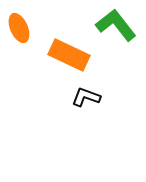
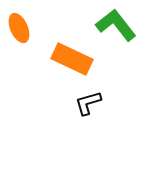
orange rectangle: moved 3 px right, 4 px down
black L-shape: moved 2 px right, 6 px down; rotated 36 degrees counterclockwise
